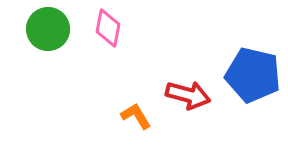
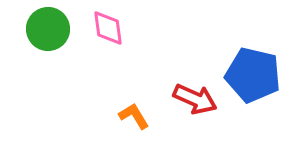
pink diamond: rotated 18 degrees counterclockwise
red arrow: moved 7 px right, 4 px down; rotated 9 degrees clockwise
orange L-shape: moved 2 px left
